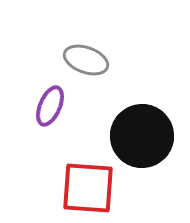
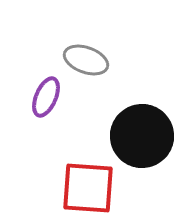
purple ellipse: moved 4 px left, 9 px up
